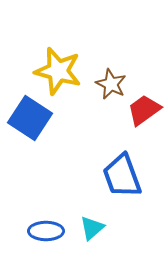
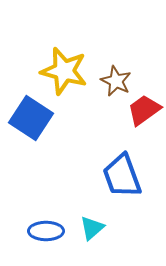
yellow star: moved 6 px right
brown star: moved 5 px right, 3 px up
blue square: moved 1 px right
